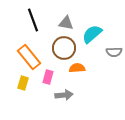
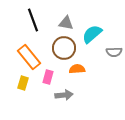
orange semicircle: moved 1 px down
